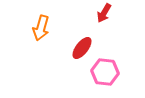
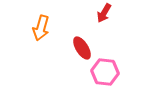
red ellipse: rotated 70 degrees counterclockwise
